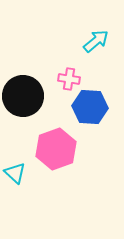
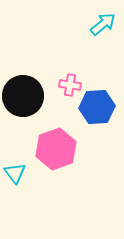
cyan arrow: moved 7 px right, 17 px up
pink cross: moved 1 px right, 6 px down
blue hexagon: moved 7 px right; rotated 8 degrees counterclockwise
cyan triangle: rotated 10 degrees clockwise
